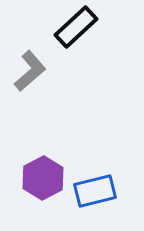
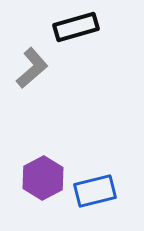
black rectangle: rotated 27 degrees clockwise
gray L-shape: moved 2 px right, 3 px up
